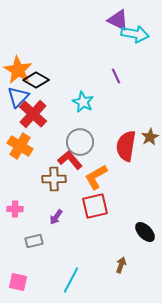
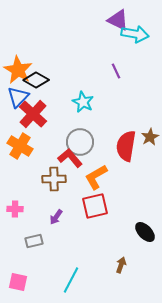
purple line: moved 5 px up
red L-shape: moved 2 px up
